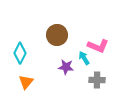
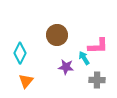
pink L-shape: rotated 25 degrees counterclockwise
orange triangle: moved 1 px up
